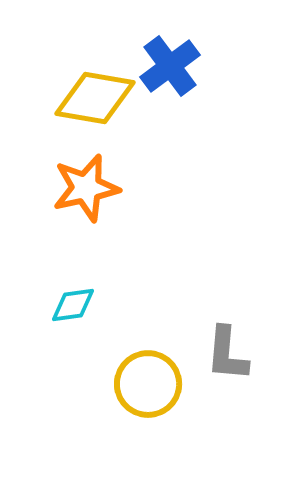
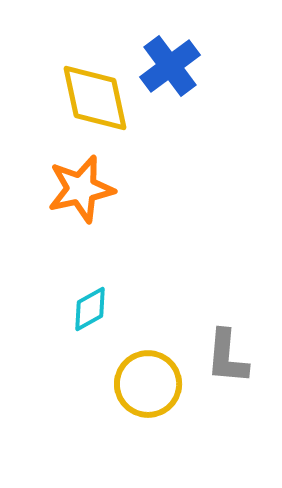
yellow diamond: rotated 68 degrees clockwise
orange star: moved 5 px left, 1 px down
cyan diamond: moved 17 px right, 4 px down; rotated 21 degrees counterclockwise
gray L-shape: moved 3 px down
